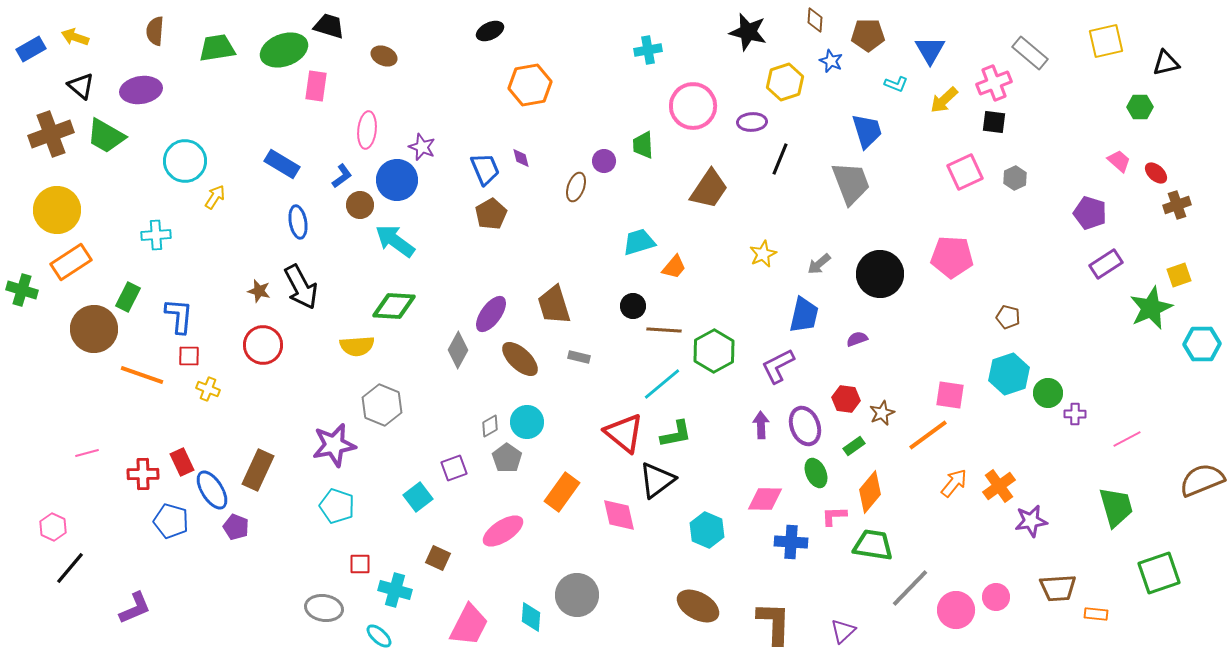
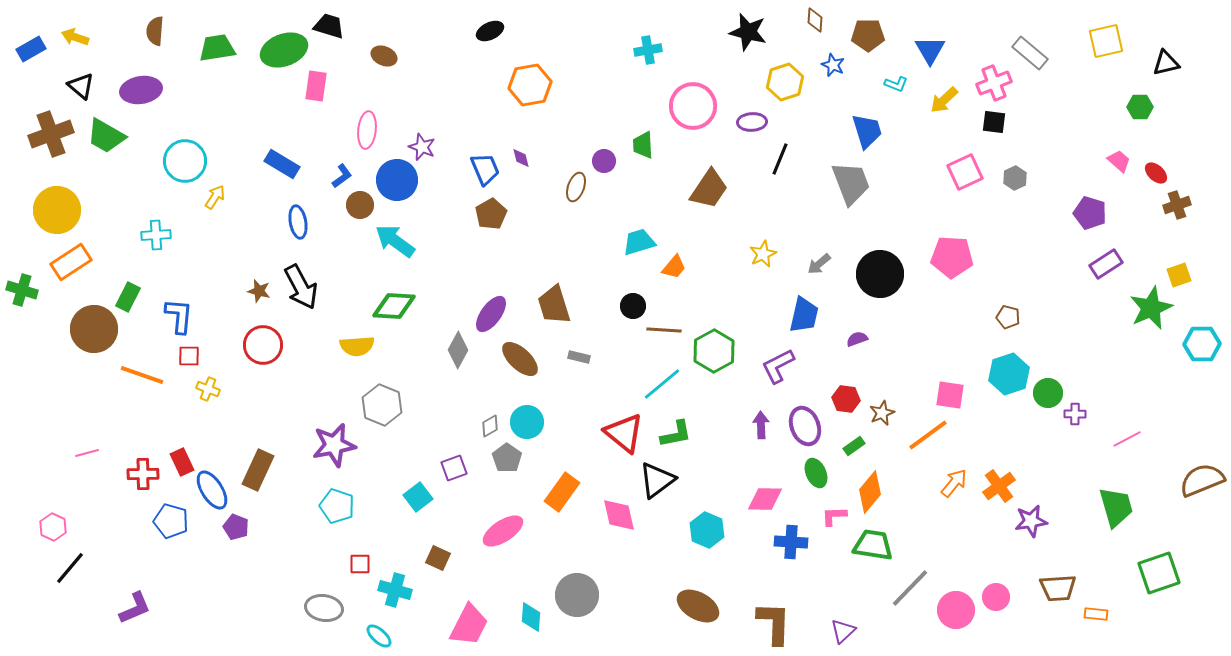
blue star at (831, 61): moved 2 px right, 4 px down
